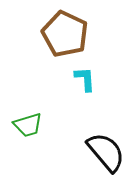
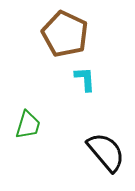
green trapezoid: rotated 56 degrees counterclockwise
